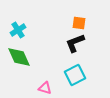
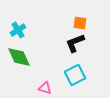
orange square: moved 1 px right
